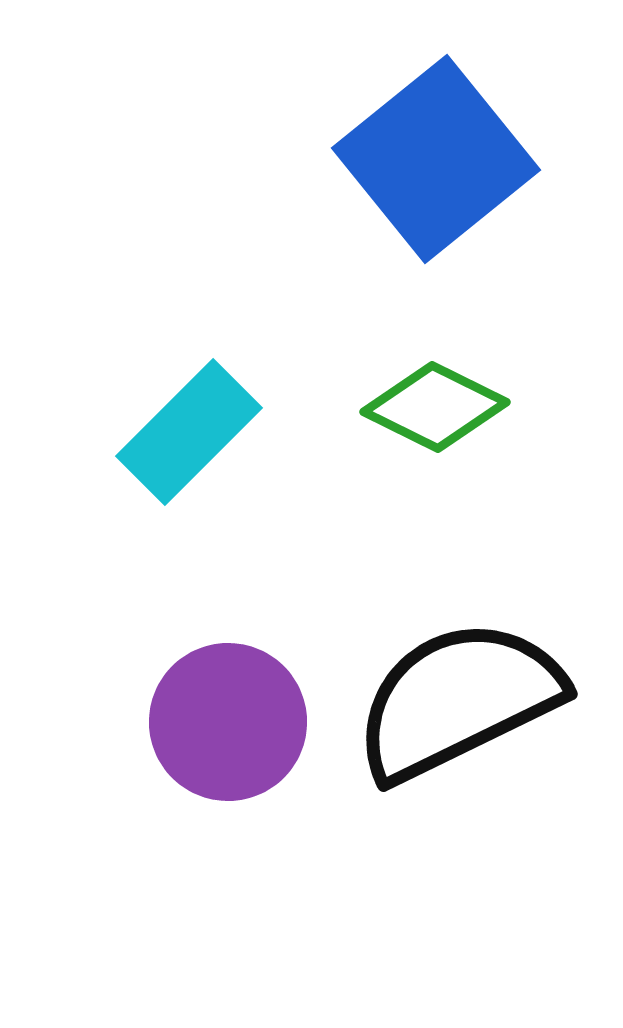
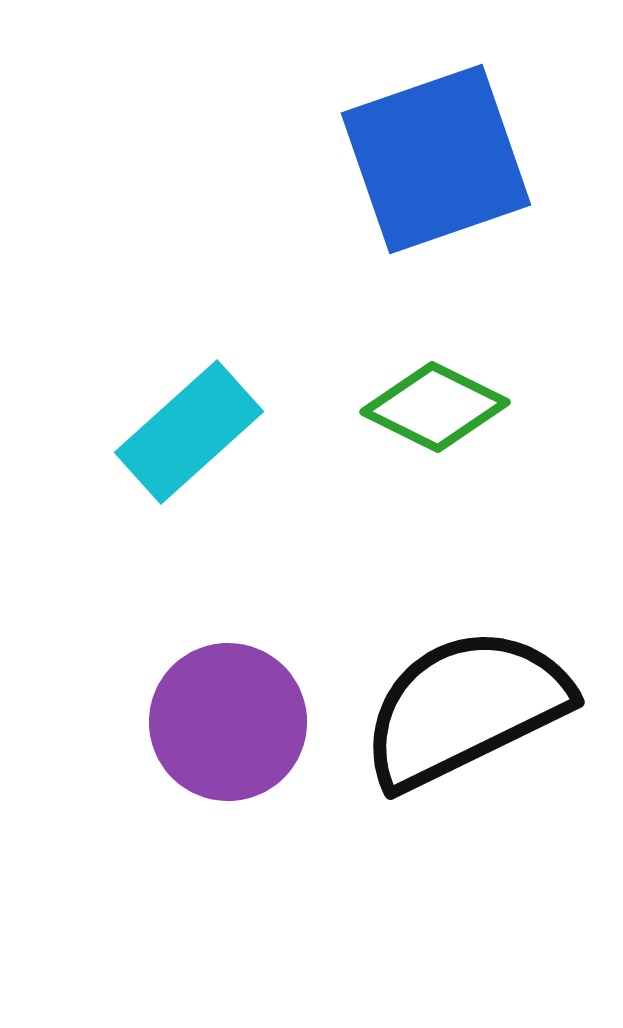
blue square: rotated 20 degrees clockwise
cyan rectangle: rotated 3 degrees clockwise
black semicircle: moved 7 px right, 8 px down
